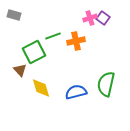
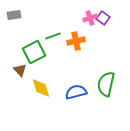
gray rectangle: rotated 24 degrees counterclockwise
